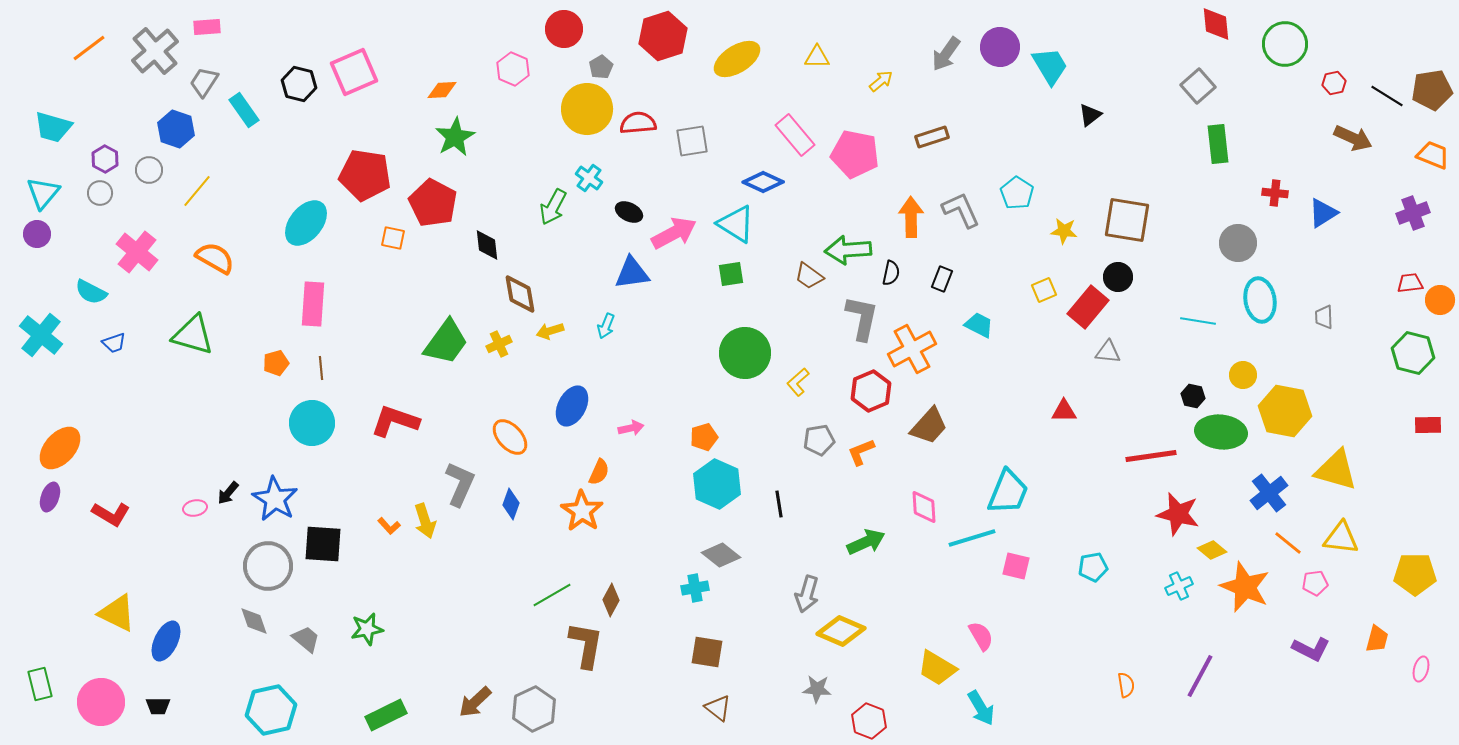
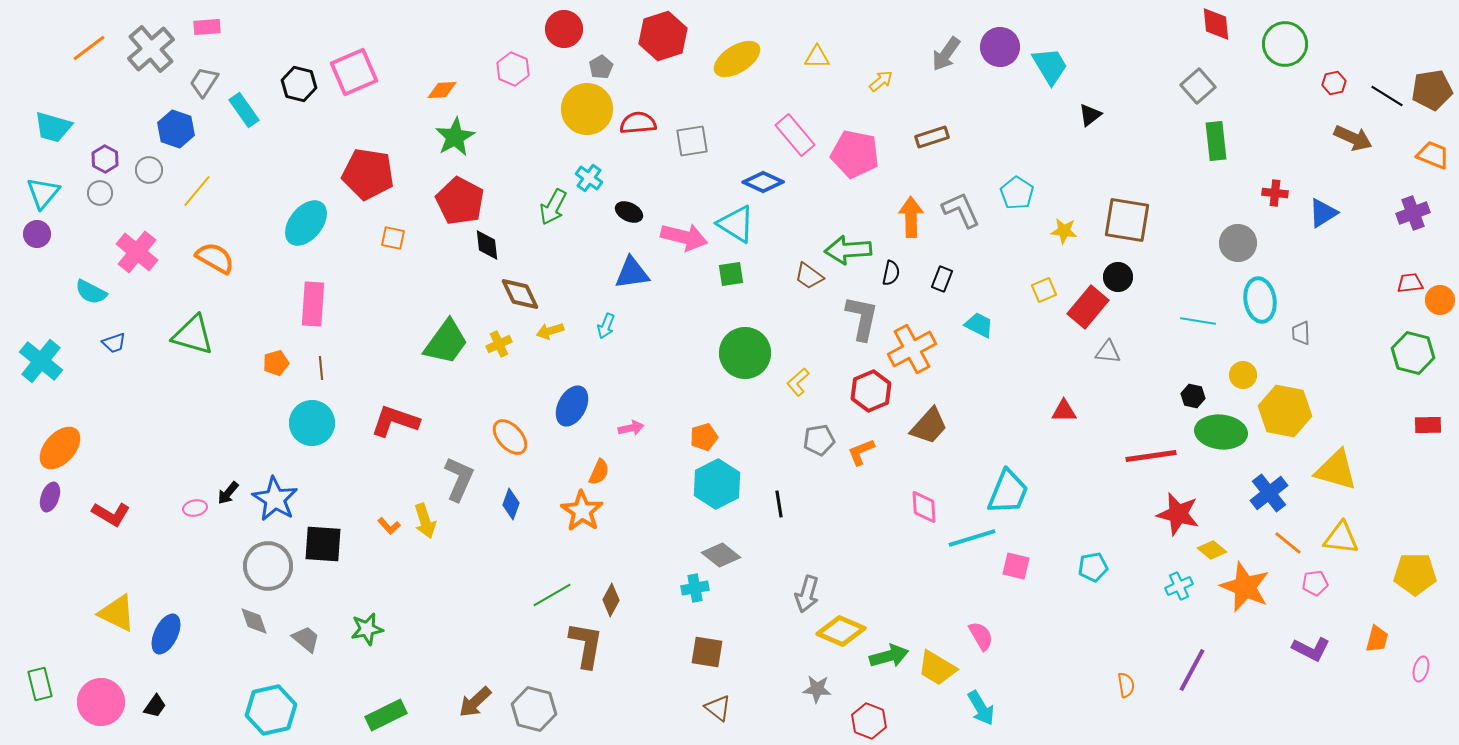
gray cross at (155, 51): moved 4 px left, 2 px up
green rectangle at (1218, 144): moved 2 px left, 3 px up
red pentagon at (365, 175): moved 3 px right, 1 px up
red pentagon at (433, 203): moved 27 px right, 2 px up
pink arrow at (674, 233): moved 10 px right, 4 px down; rotated 42 degrees clockwise
brown diamond at (520, 294): rotated 15 degrees counterclockwise
gray trapezoid at (1324, 317): moved 23 px left, 16 px down
cyan cross at (41, 335): moved 26 px down
gray L-shape at (460, 484): moved 1 px left, 5 px up
cyan hexagon at (717, 484): rotated 9 degrees clockwise
green arrow at (866, 542): moved 23 px right, 114 px down; rotated 9 degrees clockwise
blue ellipse at (166, 641): moved 7 px up
purple line at (1200, 676): moved 8 px left, 6 px up
black trapezoid at (158, 706): moved 3 px left; rotated 55 degrees counterclockwise
gray hexagon at (534, 709): rotated 21 degrees counterclockwise
